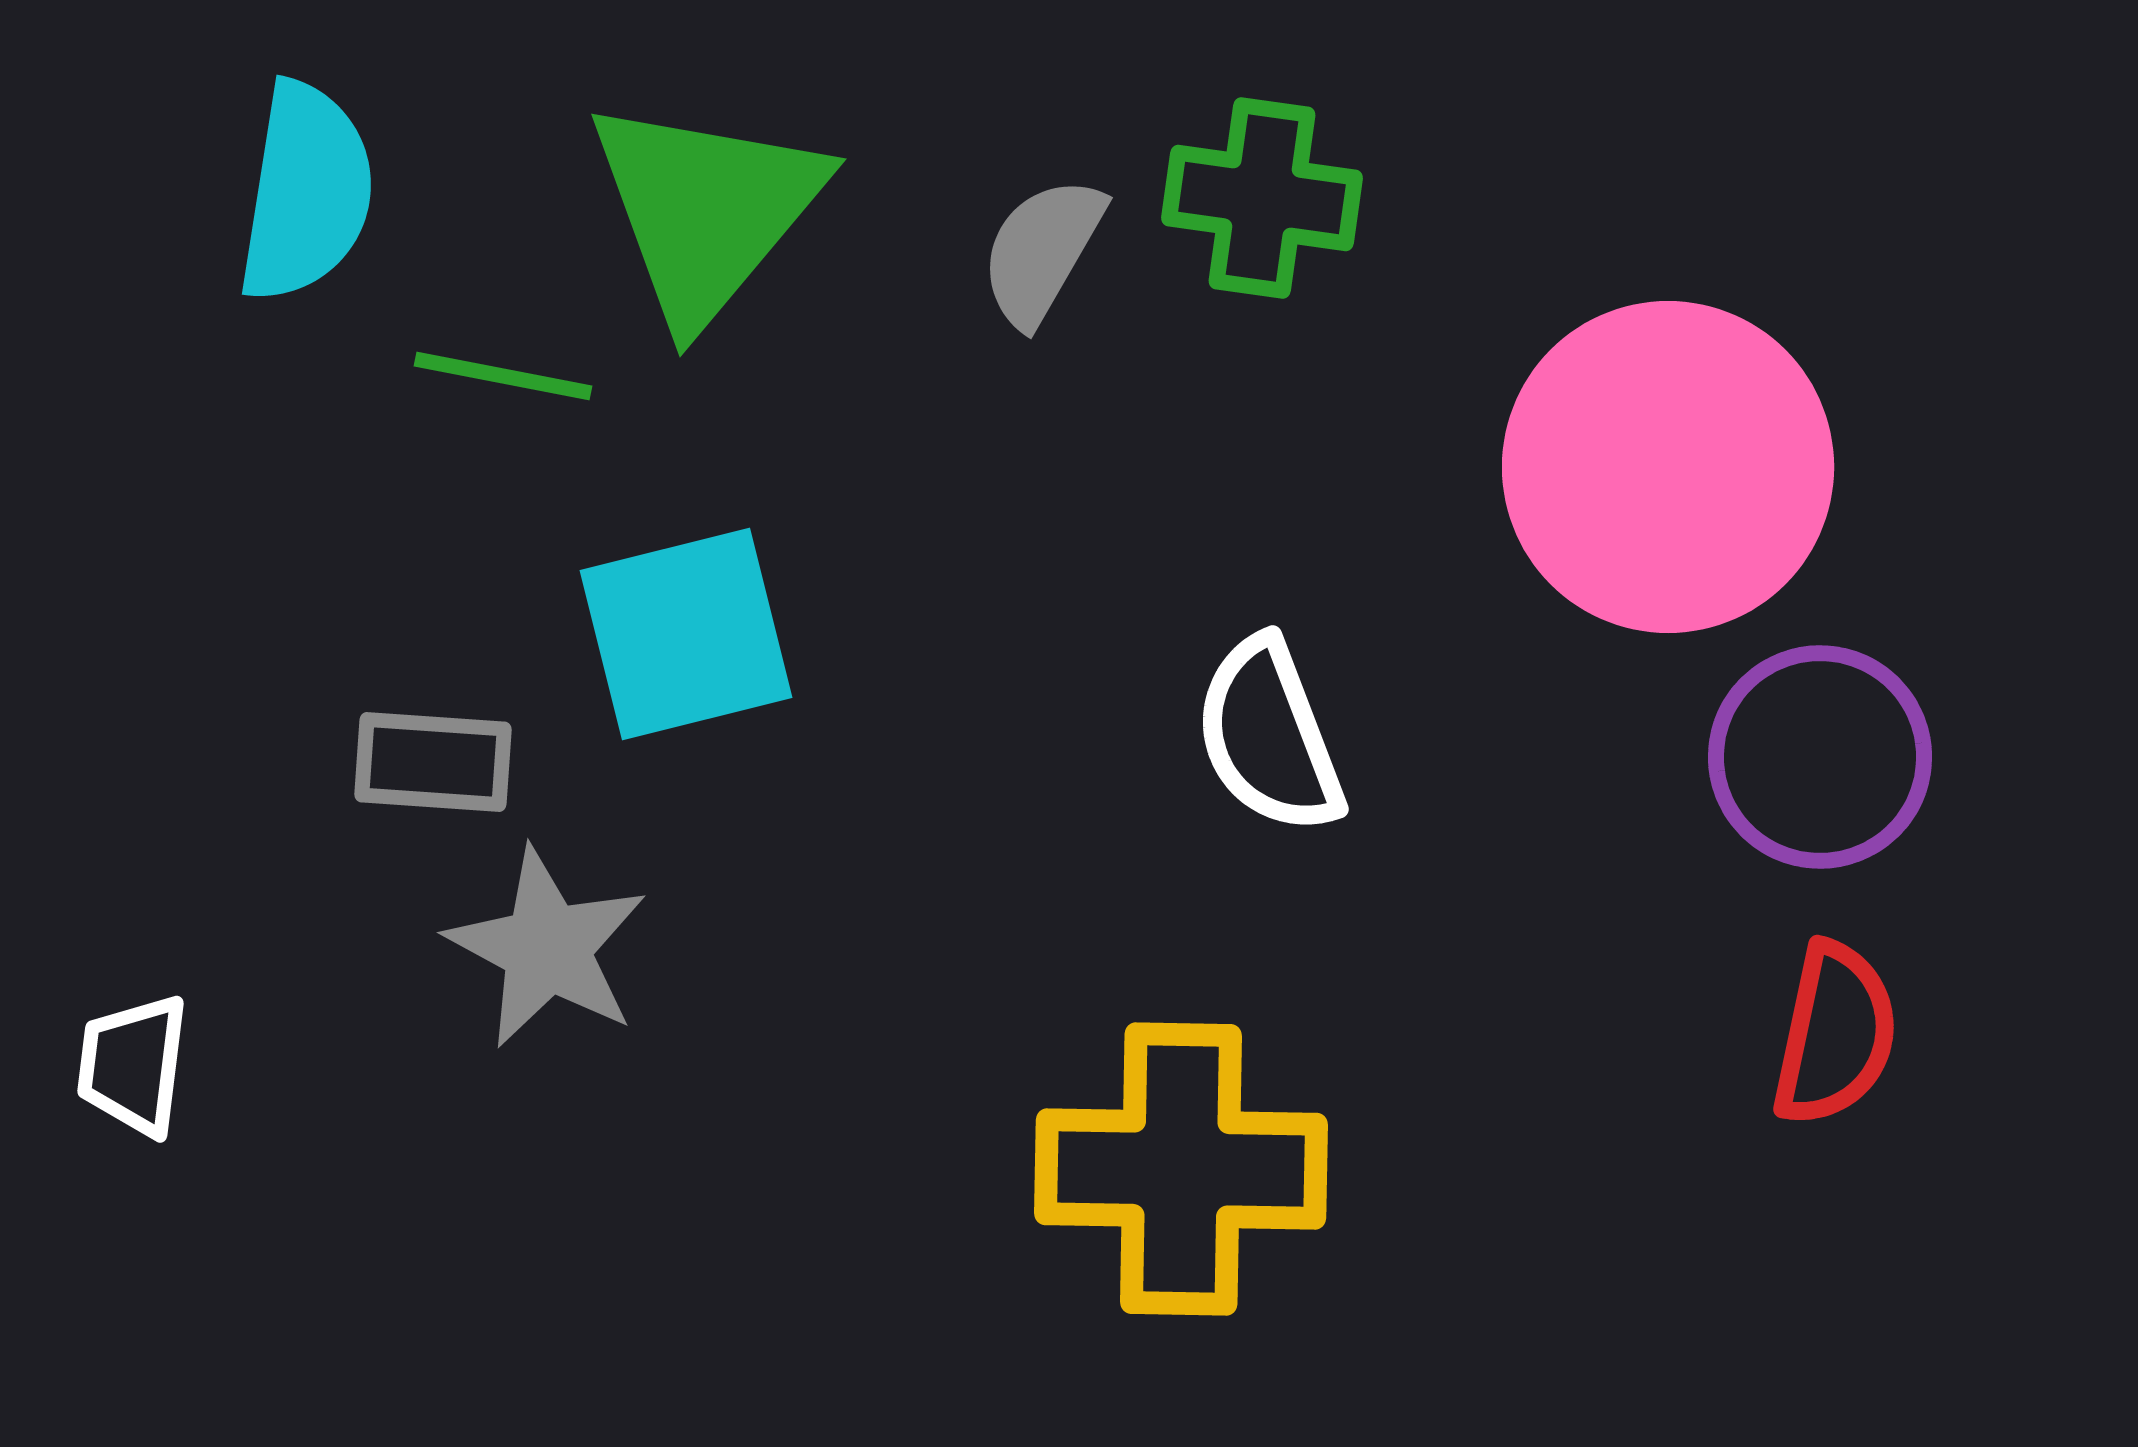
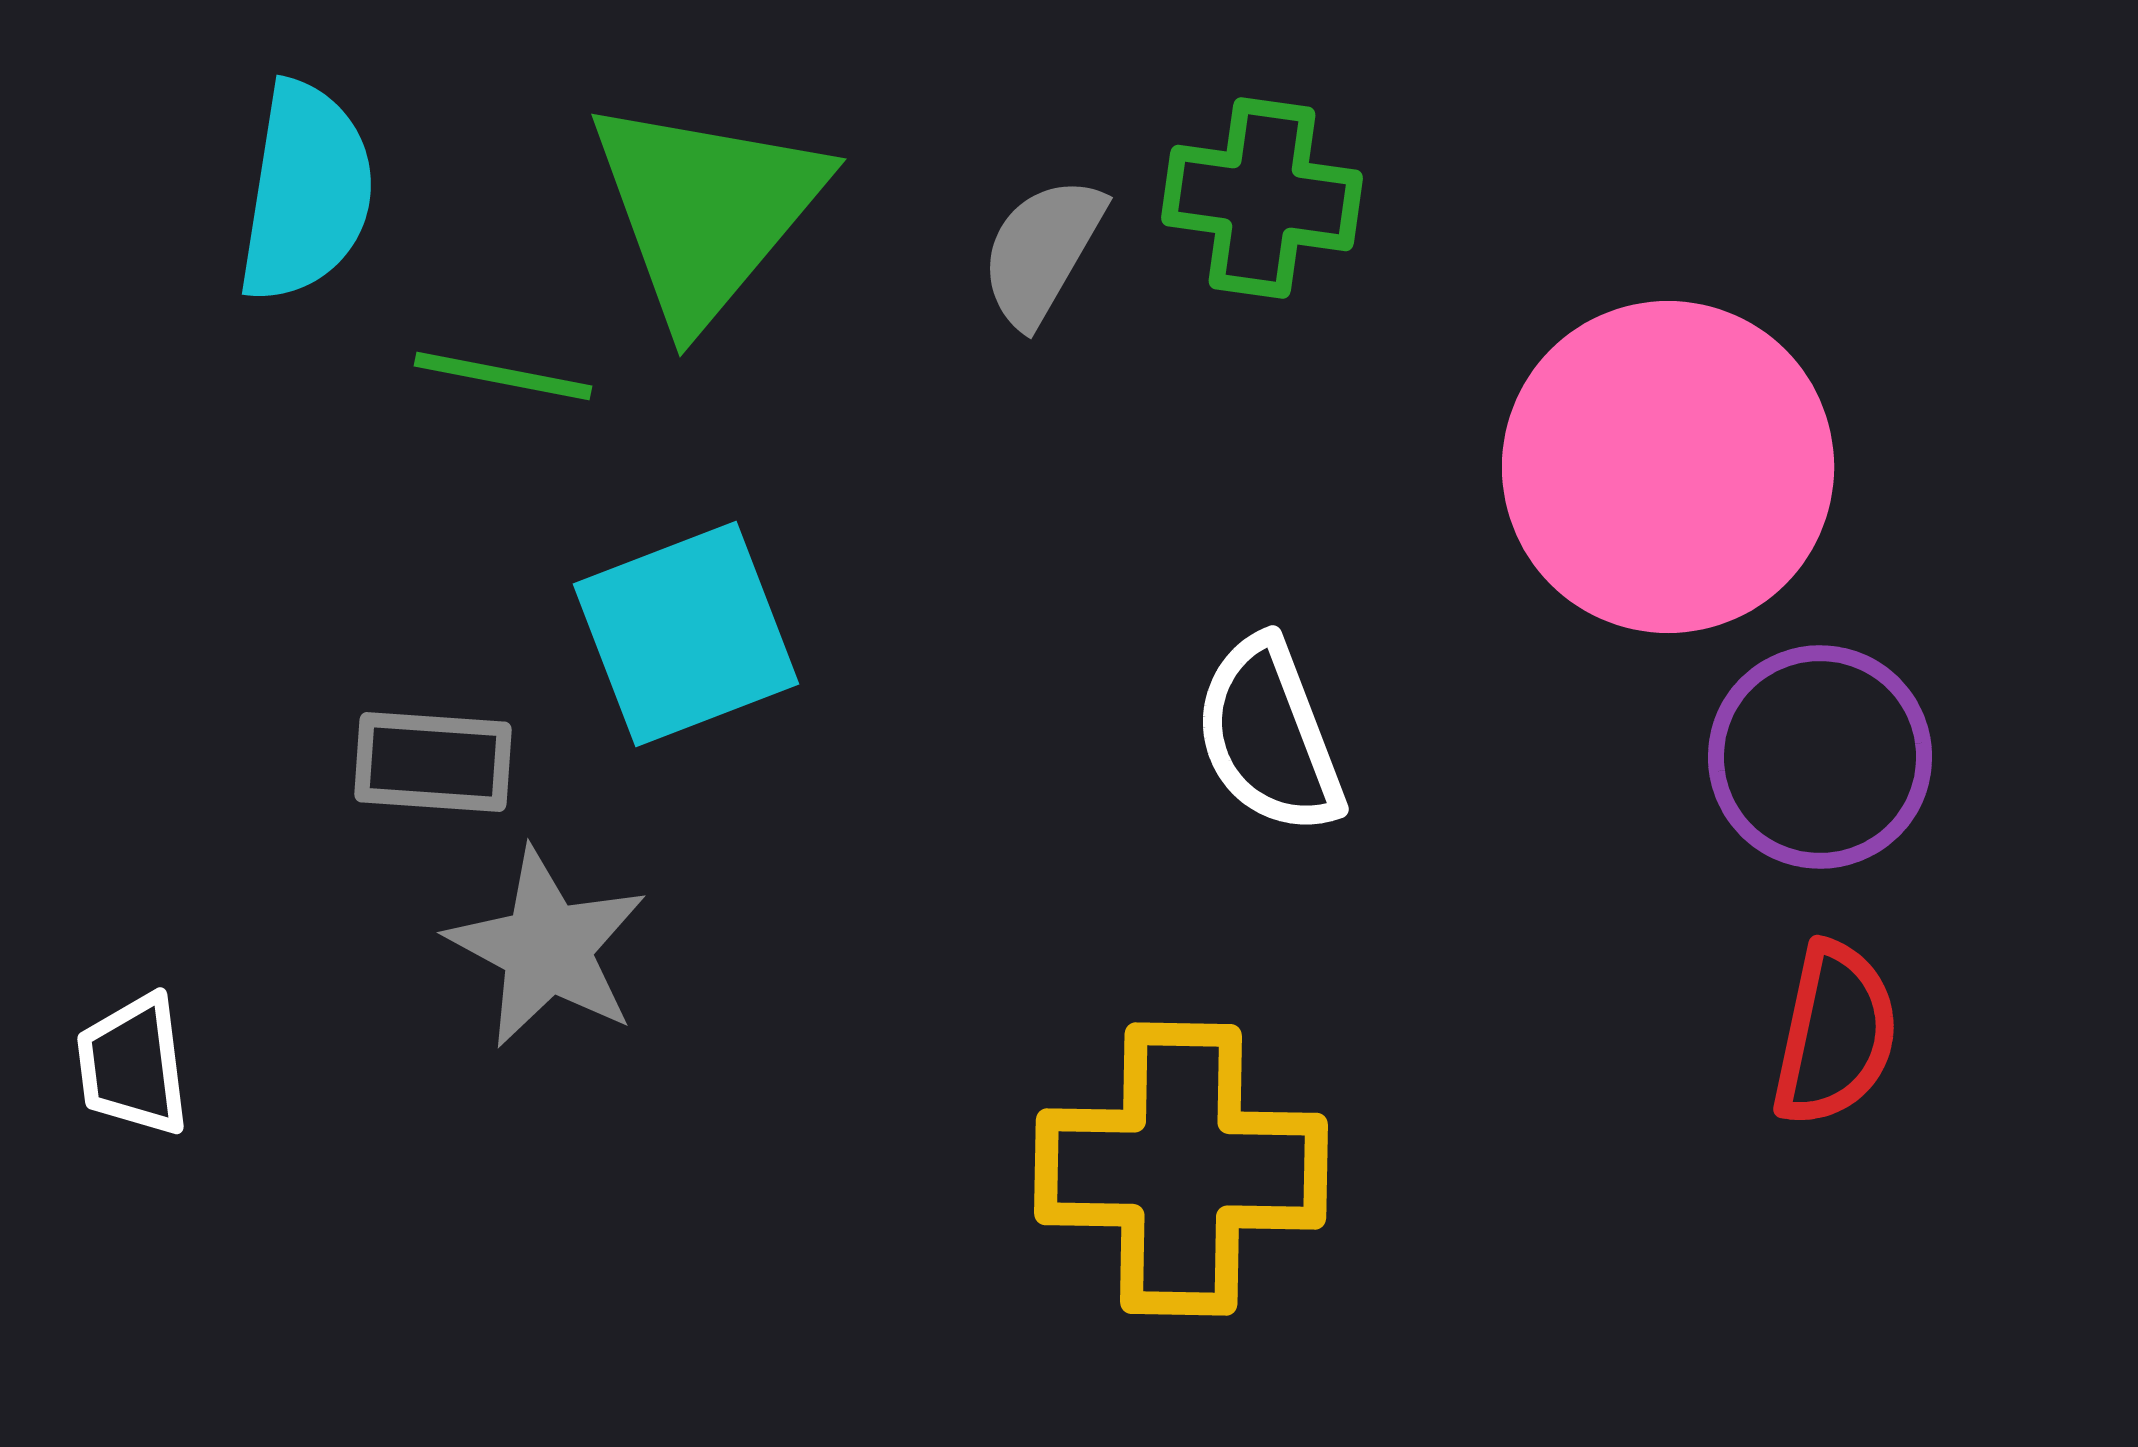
cyan square: rotated 7 degrees counterclockwise
white trapezoid: rotated 14 degrees counterclockwise
